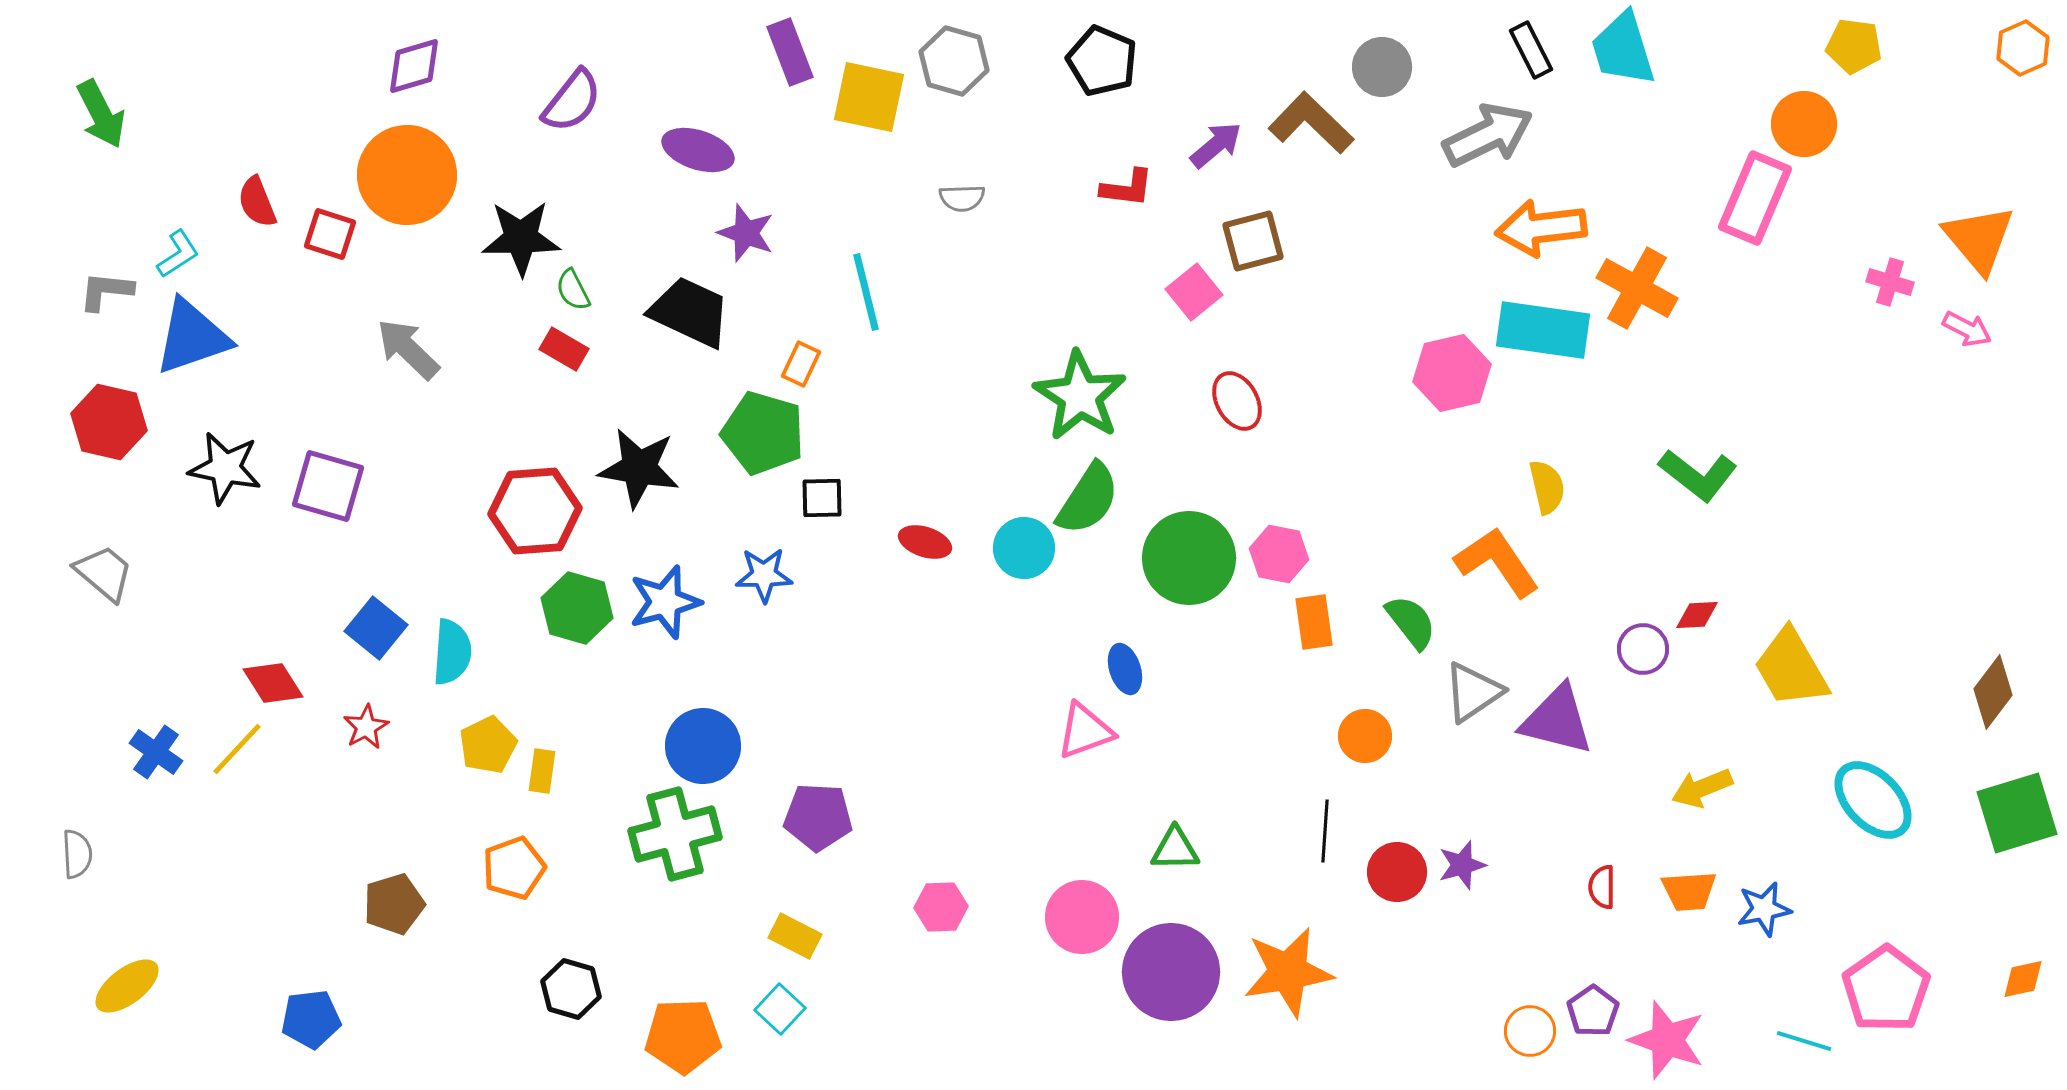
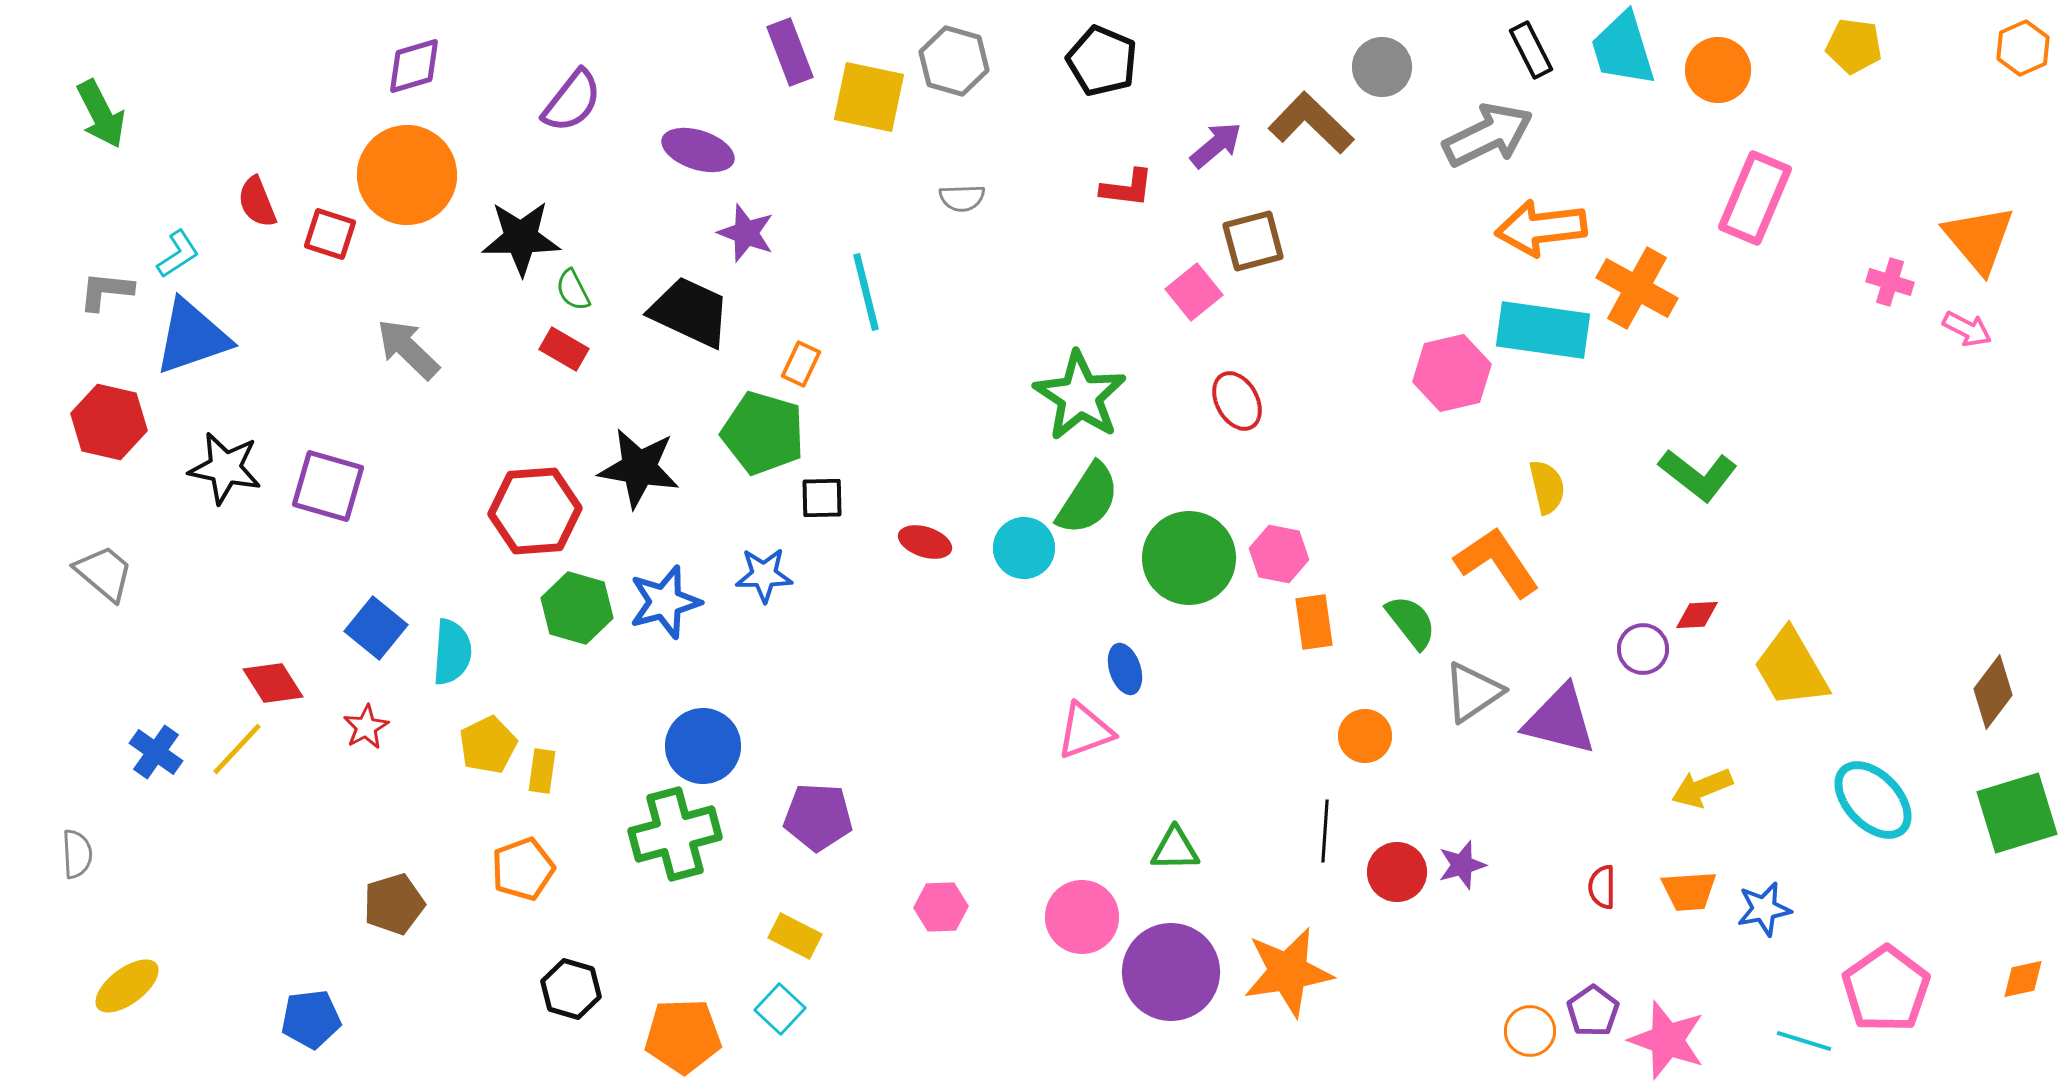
orange circle at (1804, 124): moved 86 px left, 54 px up
purple triangle at (1557, 720): moved 3 px right
orange pentagon at (514, 868): moved 9 px right, 1 px down
